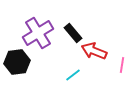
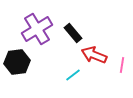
purple cross: moved 1 px left, 4 px up
red arrow: moved 4 px down
